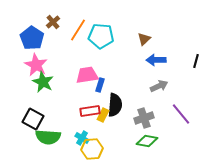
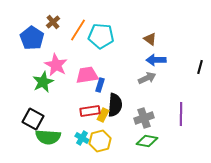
brown triangle: moved 6 px right; rotated 40 degrees counterclockwise
black line: moved 4 px right, 6 px down
pink star: moved 20 px right
green star: rotated 20 degrees clockwise
gray arrow: moved 12 px left, 8 px up
purple line: rotated 40 degrees clockwise
yellow hexagon: moved 8 px right, 8 px up; rotated 10 degrees counterclockwise
